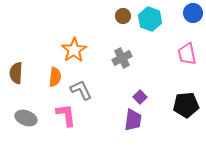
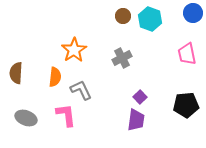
purple trapezoid: moved 3 px right
